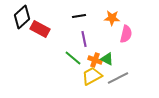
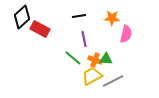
green triangle: moved 1 px left; rotated 24 degrees counterclockwise
gray line: moved 5 px left, 3 px down
